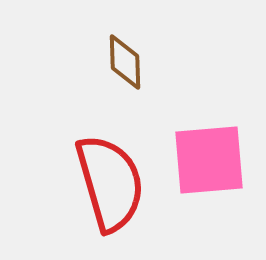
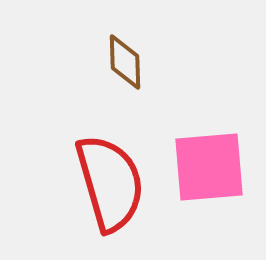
pink square: moved 7 px down
